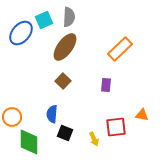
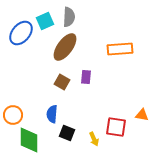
cyan square: moved 1 px right, 1 px down
orange rectangle: rotated 40 degrees clockwise
brown square: moved 1 px left, 1 px down; rotated 14 degrees counterclockwise
purple rectangle: moved 20 px left, 8 px up
orange circle: moved 1 px right, 2 px up
red square: rotated 15 degrees clockwise
black square: moved 2 px right
green diamond: moved 2 px up
